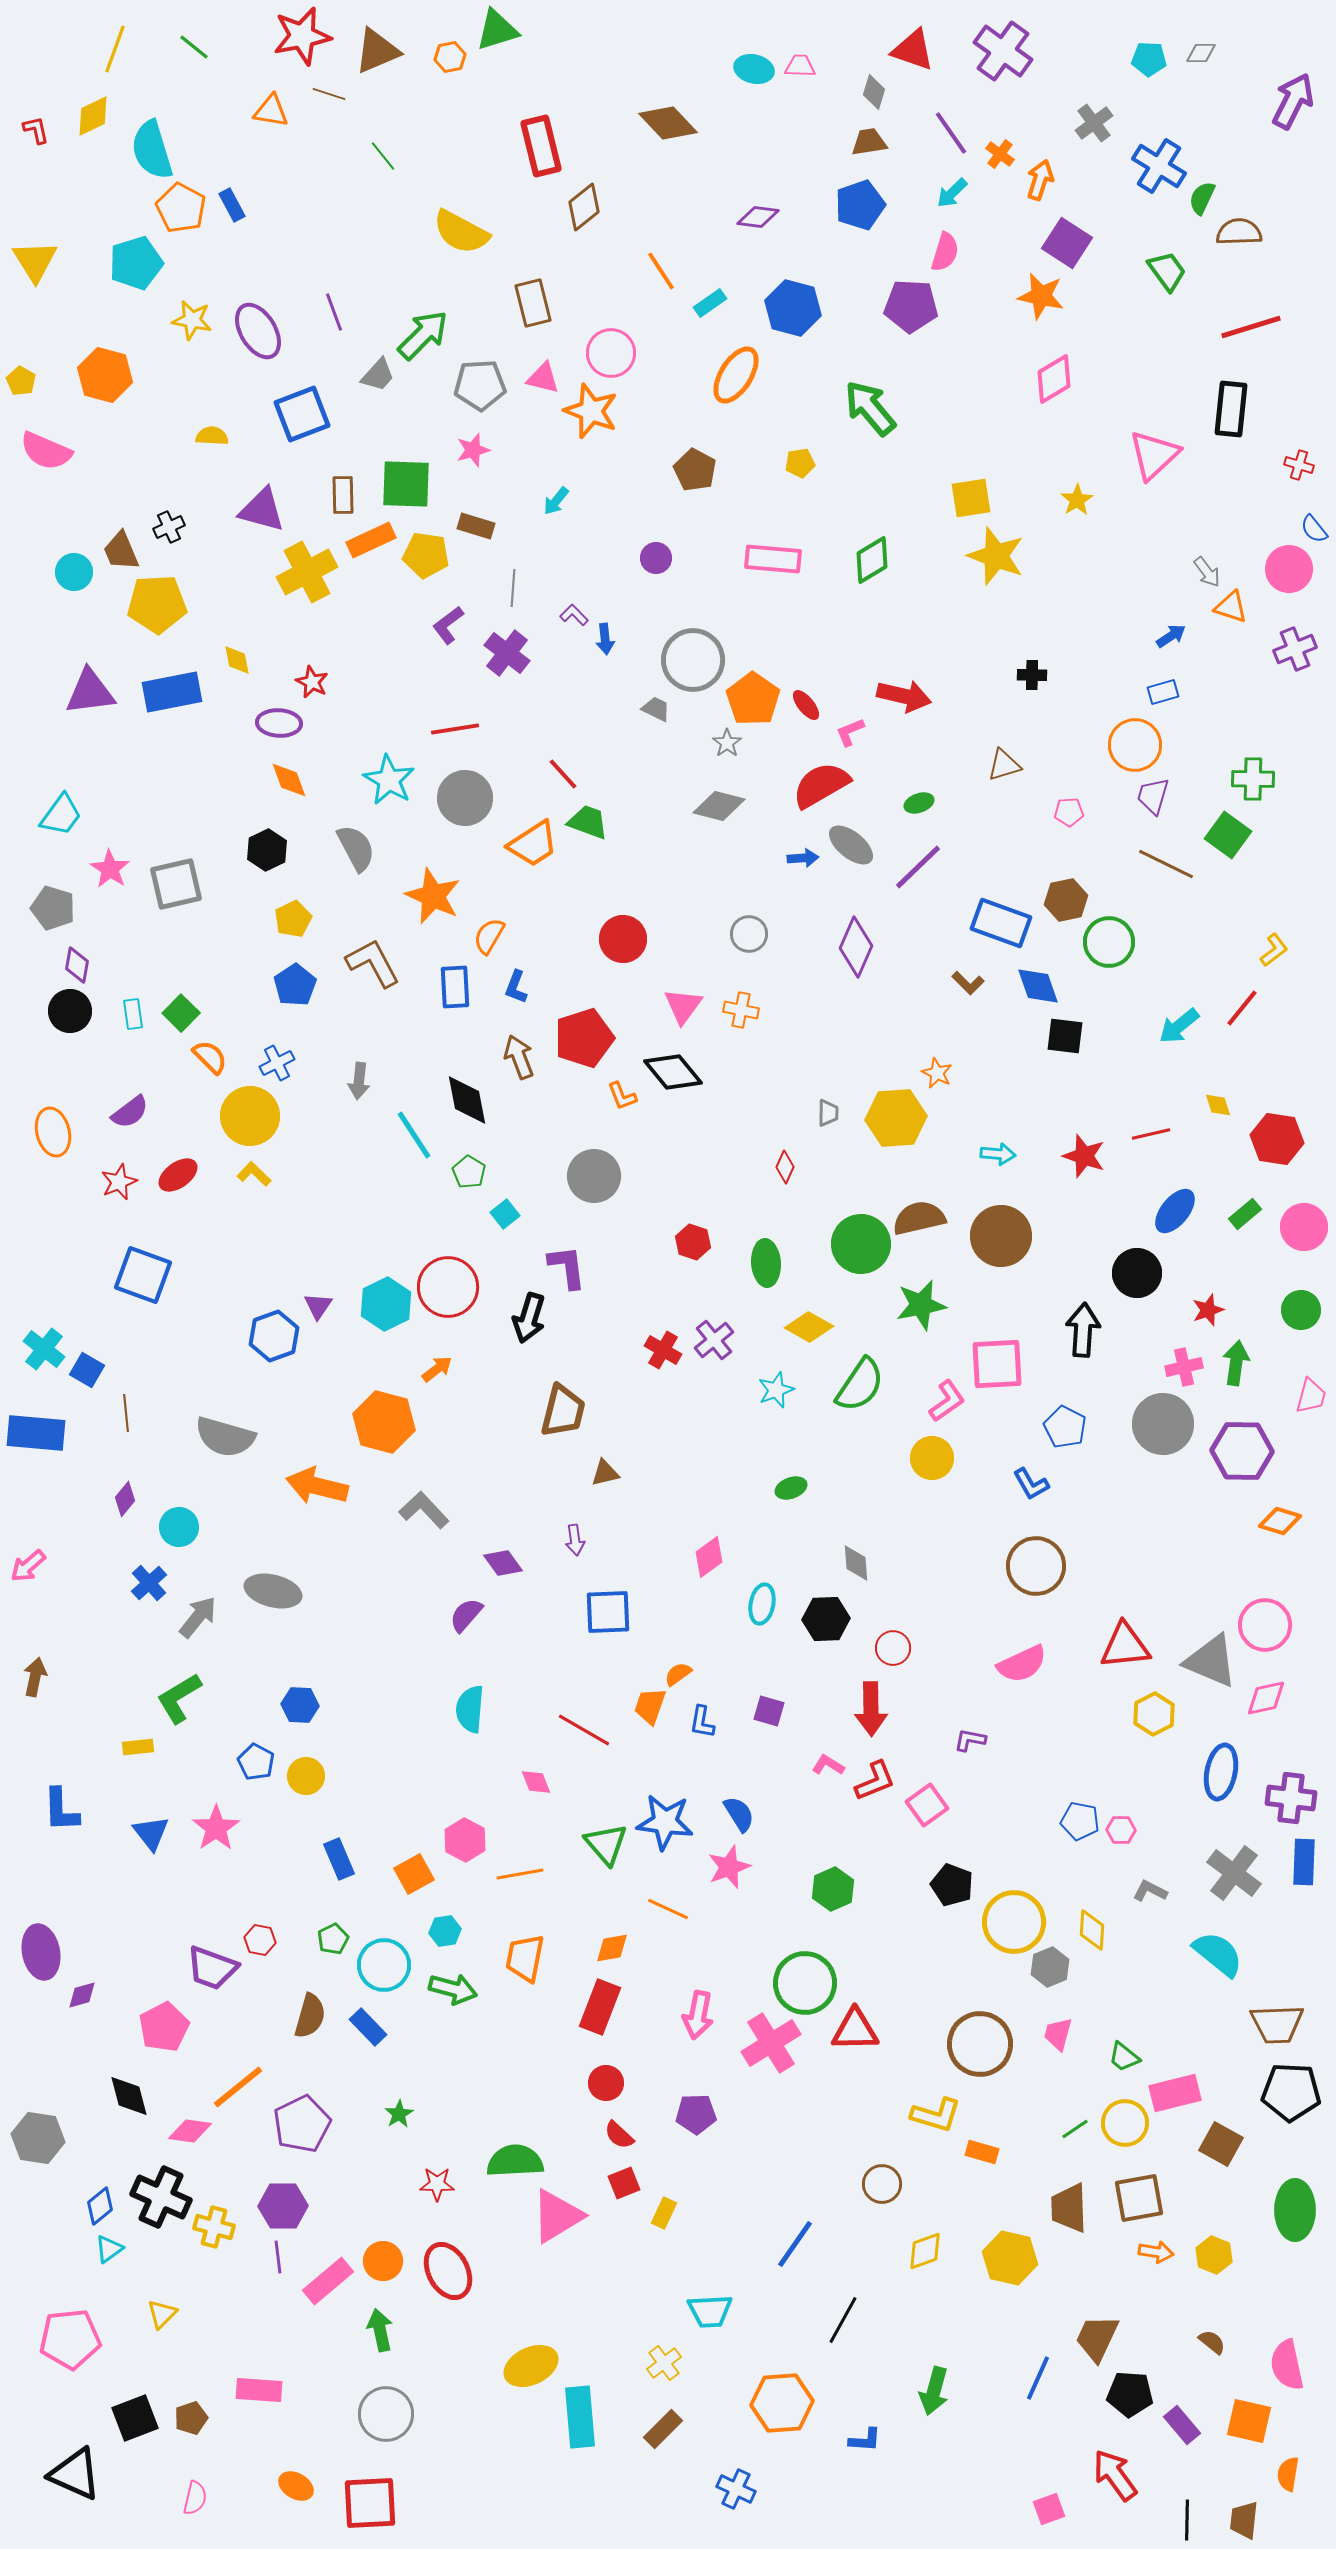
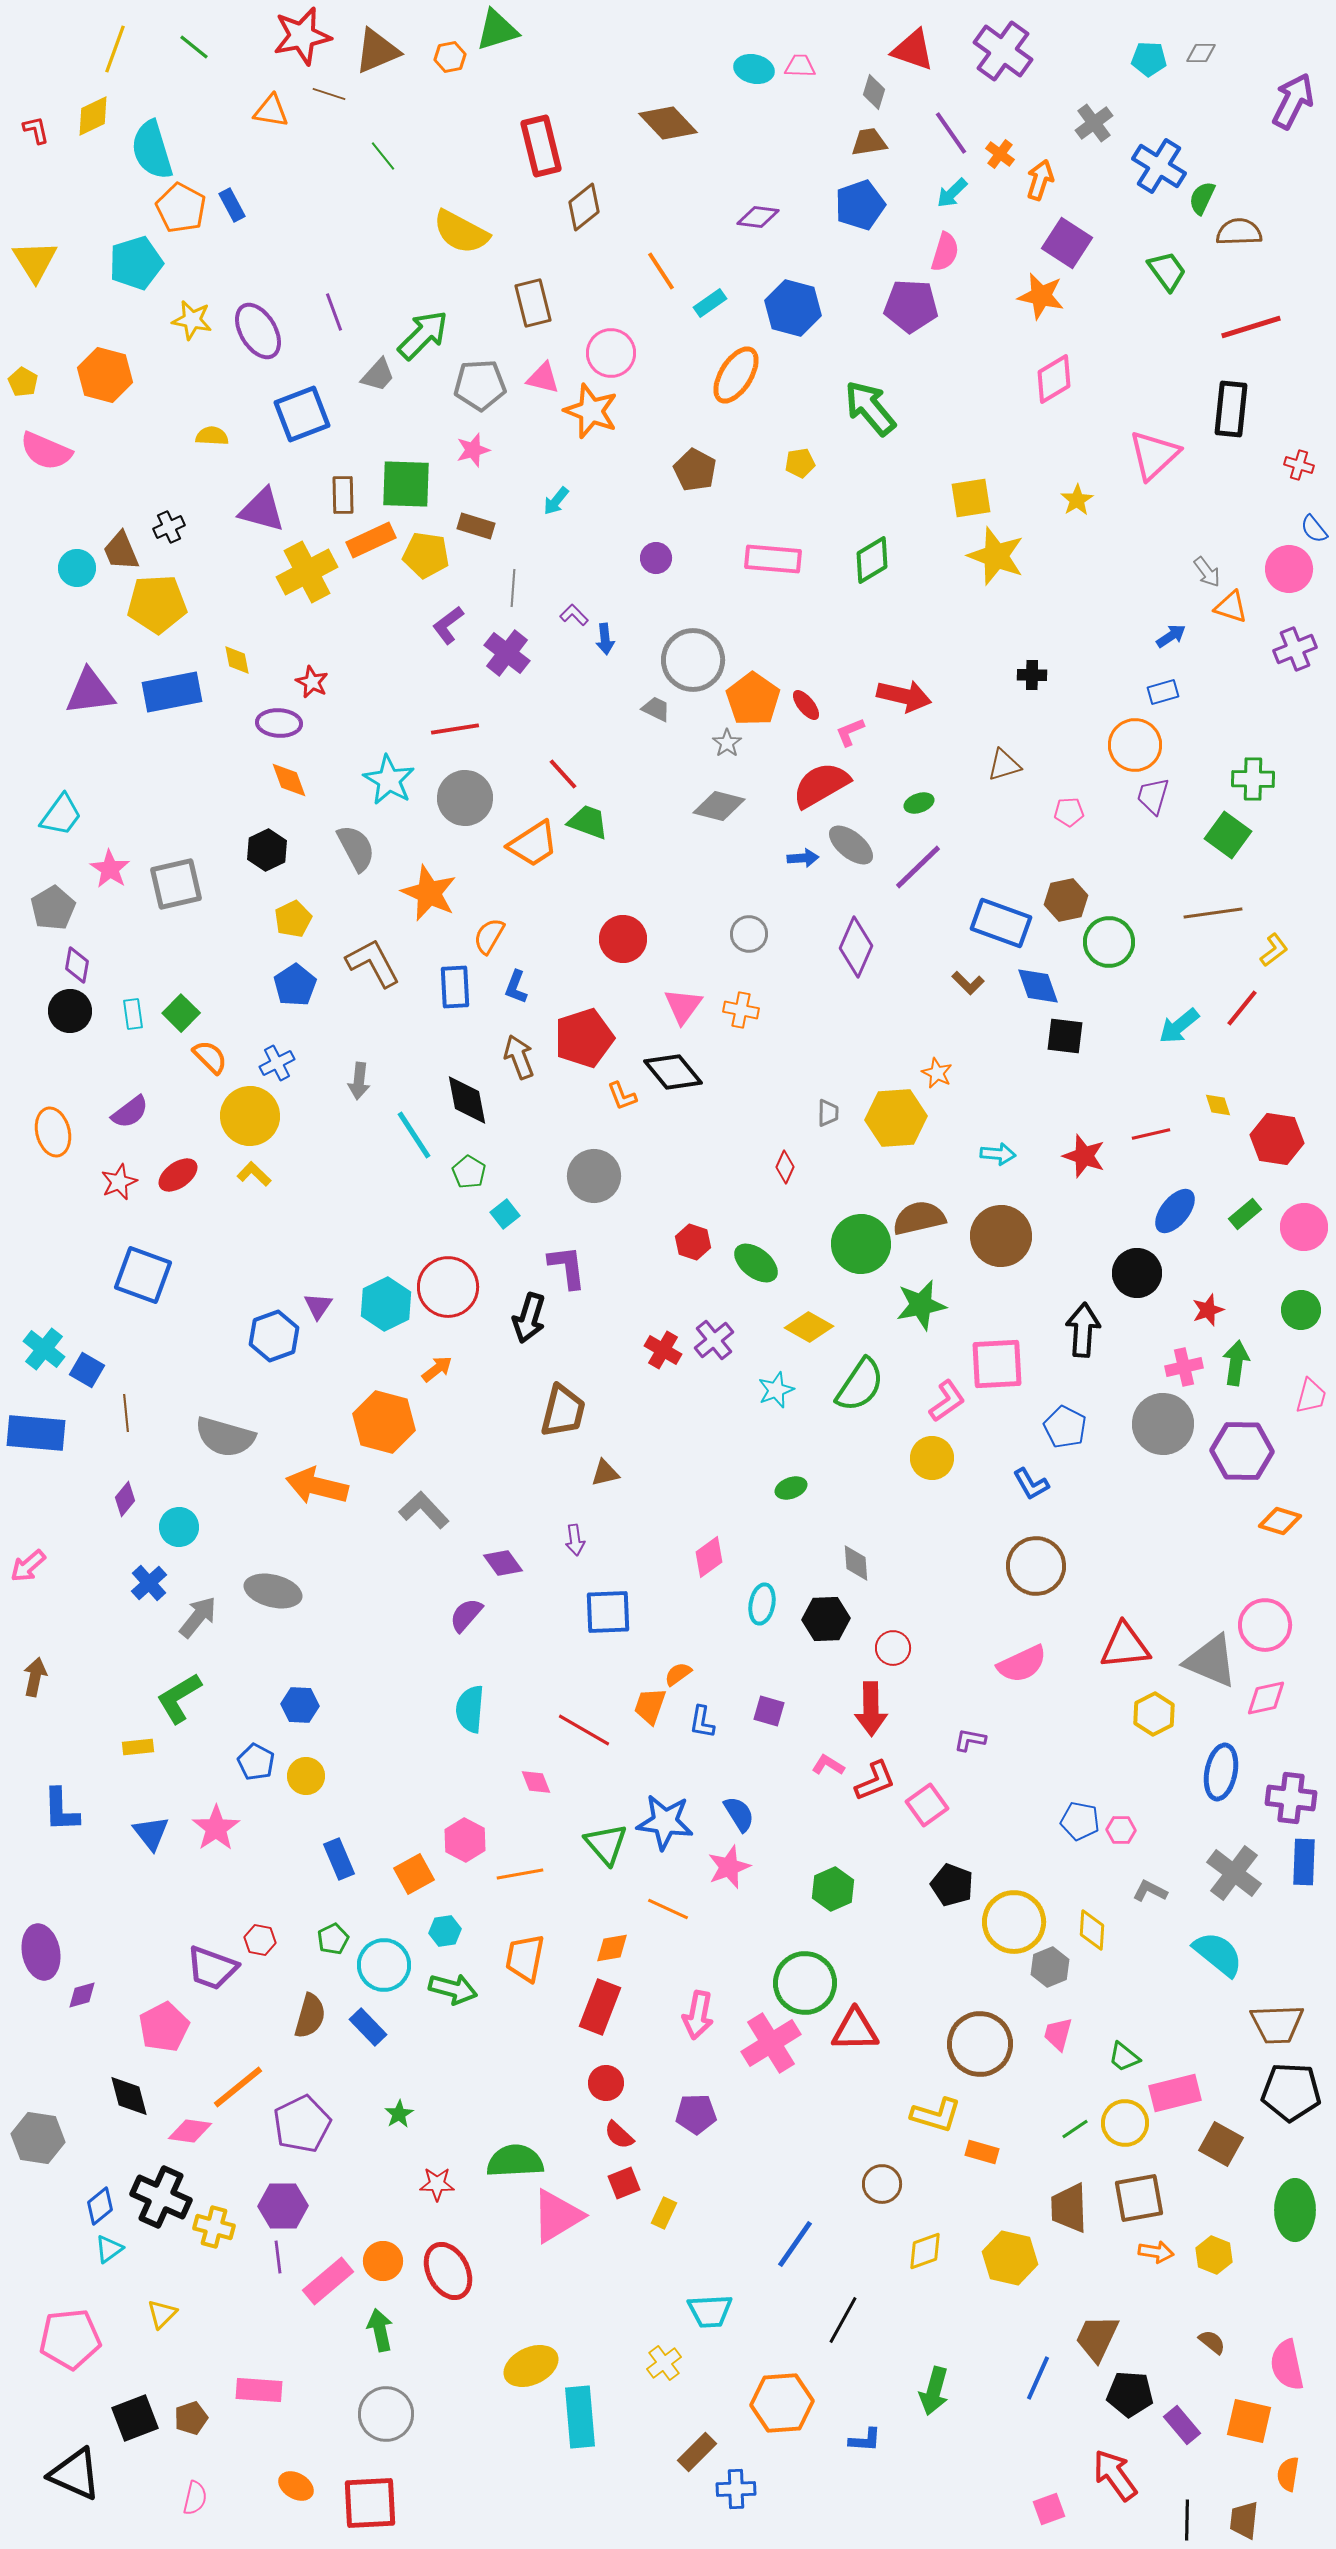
yellow pentagon at (21, 381): moved 2 px right, 1 px down
cyan circle at (74, 572): moved 3 px right, 4 px up
brown line at (1166, 864): moved 47 px right, 49 px down; rotated 34 degrees counterclockwise
orange star at (433, 896): moved 4 px left, 3 px up
gray pentagon at (53, 908): rotated 24 degrees clockwise
green ellipse at (766, 1263): moved 10 px left; rotated 48 degrees counterclockwise
brown rectangle at (663, 2429): moved 34 px right, 23 px down
blue cross at (736, 2489): rotated 27 degrees counterclockwise
